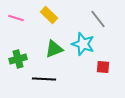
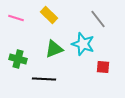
green cross: rotated 30 degrees clockwise
